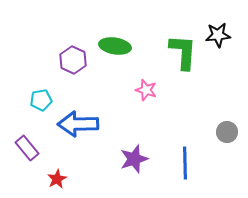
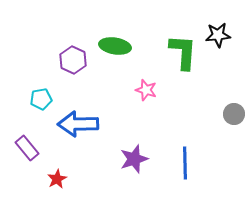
cyan pentagon: moved 1 px up
gray circle: moved 7 px right, 18 px up
